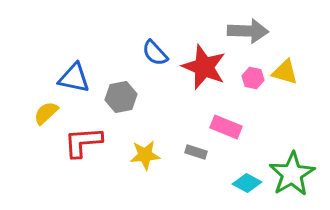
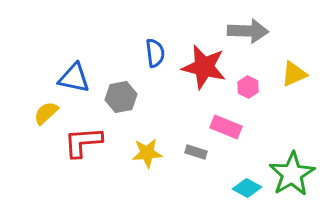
blue semicircle: rotated 144 degrees counterclockwise
red star: rotated 9 degrees counterclockwise
yellow triangle: moved 9 px right, 2 px down; rotated 40 degrees counterclockwise
pink hexagon: moved 5 px left, 9 px down; rotated 15 degrees clockwise
yellow star: moved 2 px right, 2 px up
cyan diamond: moved 5 px down
